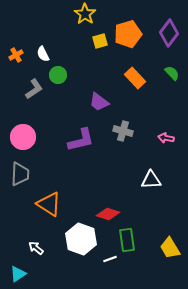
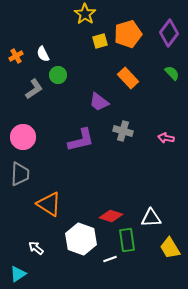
orange cross: moved 1 px down
orange rectangle: moved 7 px left
white triangle: moved 38 px down
red diamond: moved 3 px right, 2 px down
